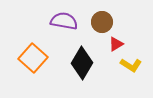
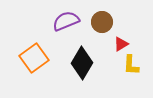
purple semicircle: moved 2 px right; rotated 32 degrees counterclockwise
red triangle: moved 5 px right
orange square: moved 1 px right; rotated 12 degrees clockwise
yellow L-shape: rotated 60 degrees clockwise
